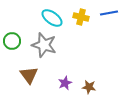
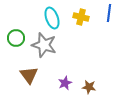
blue line: rotated 72 degrees counterclockwise
cyan ellipse: rotated 35 degrees clockwise
green circle: moved 4 px right, 3 px up
